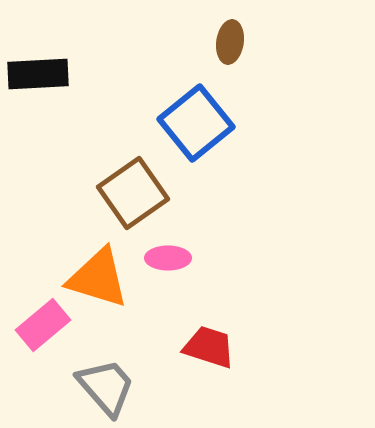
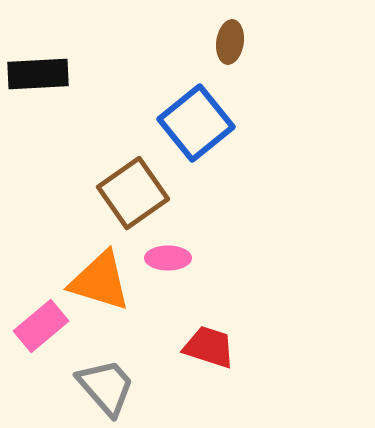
orange triangle: moved 2 px right, 3 px down
pink rectangle: moved 2 px left, 1 px down
